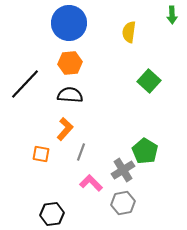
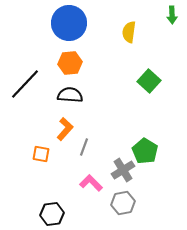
gray line: moved 3 px right, 5 px up
